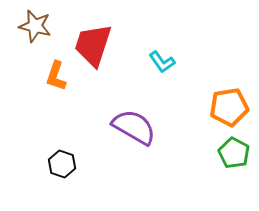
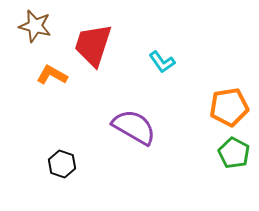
orange L-shape: moved 4 px left, 1 px up; rotated 100 degrees clockwise
